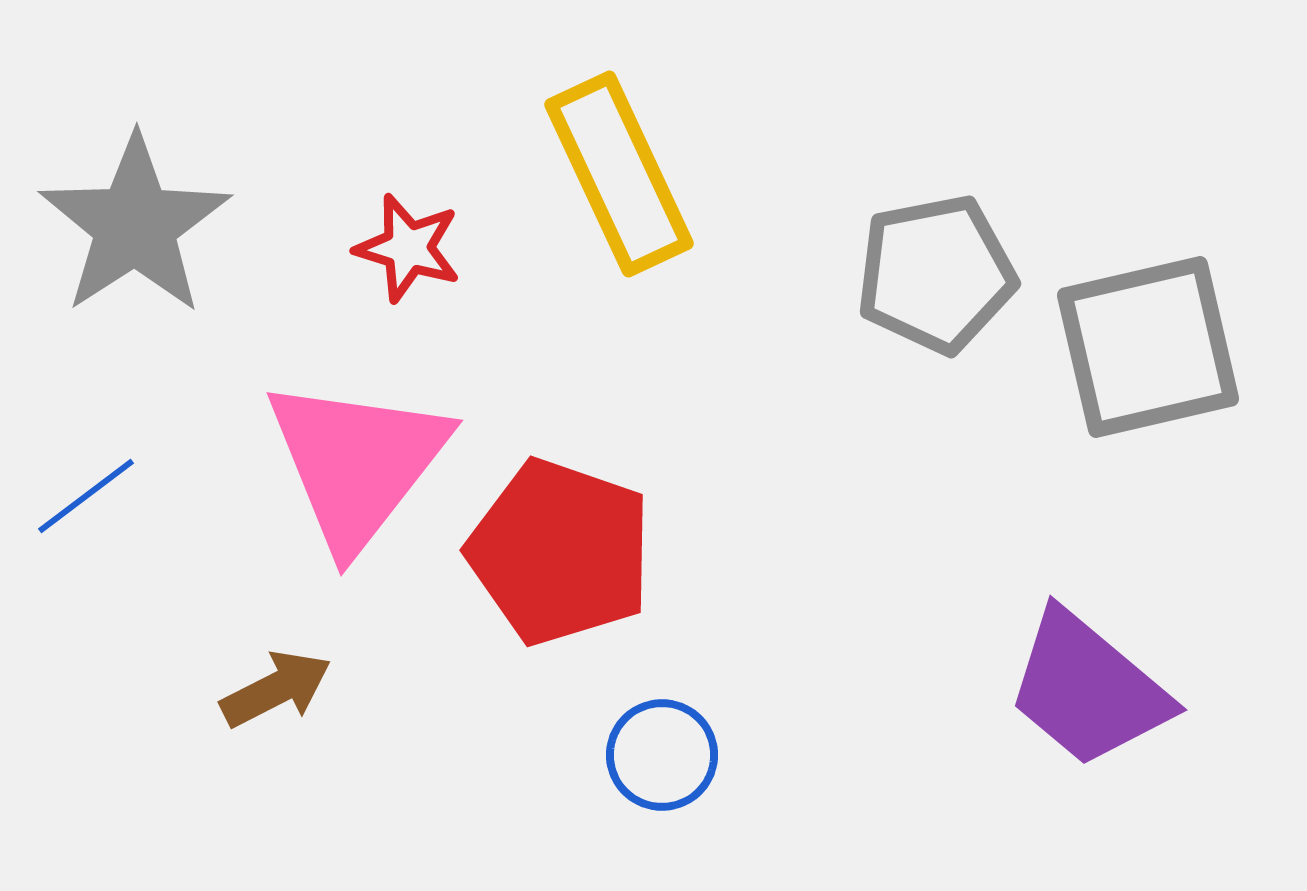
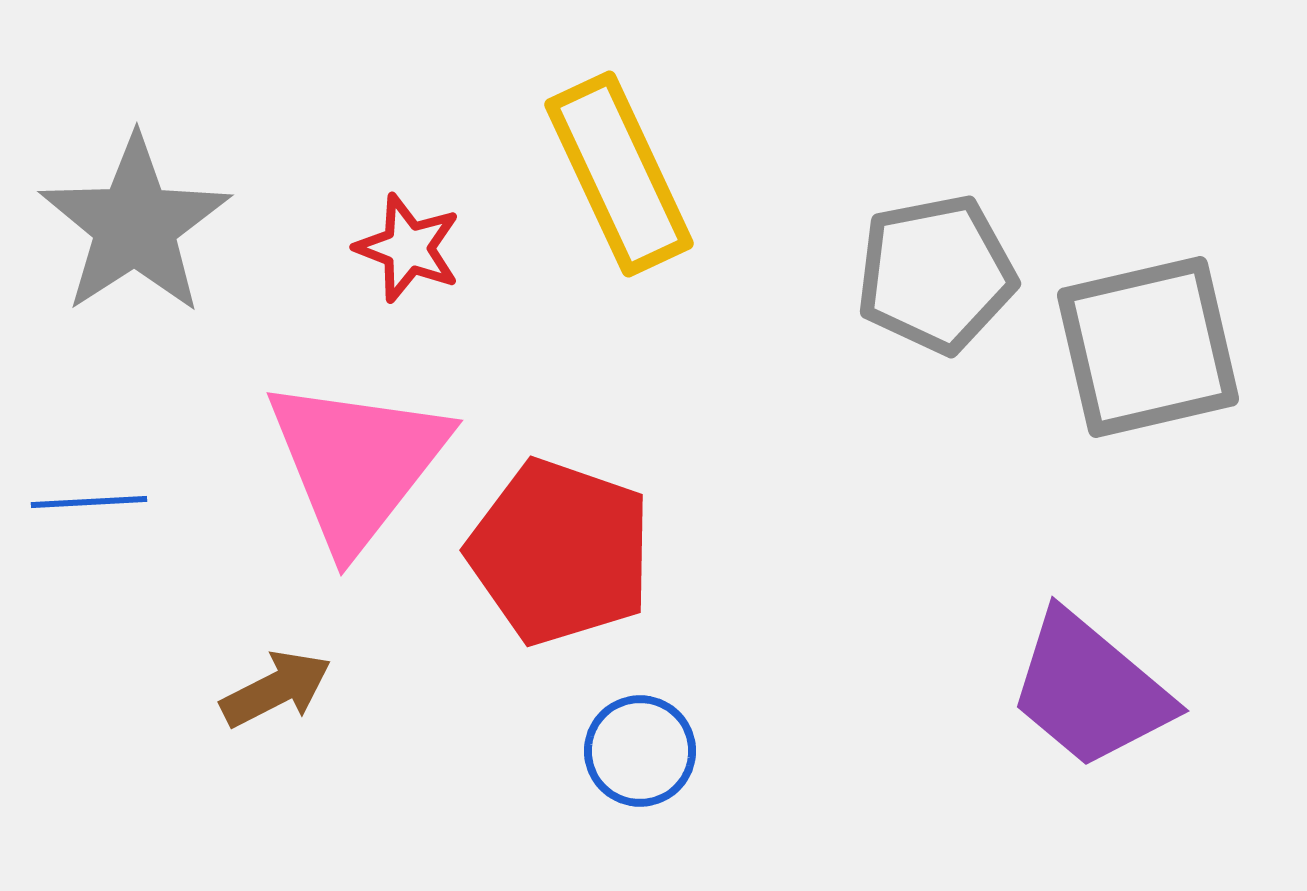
red star: rotated 4 degrees clockwise
blue line: moved 3 px right, 6 px down; rotated 34 degrees clockwise
purple trapezoid: moved 2 px right, 1 px down
blue circle: moved 22 px left, 4 px up
